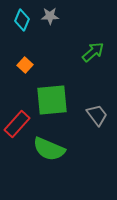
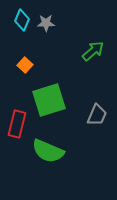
gray star: moved 4 px left, 7 px down
green arrow: moved 1 px up
green square: moved 3 px left; rotated 12 degrees counterclockwise
gray trapezoid: rotated 60 degrees clockwise
red rectangle: rotated 28 degrees counterclockwise
green semicircle: moved 1 px left, 2 px down
